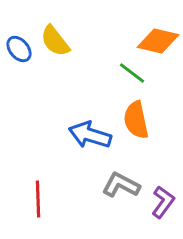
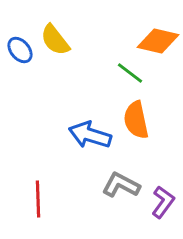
yellow semicircle: moved 1 px up
blue ellipse: moved 1 px right, 1 px down
green line: moved 2 px left
